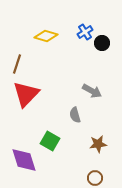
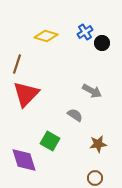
gray semicircle: rotated 140 degrees clockwise
